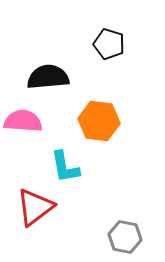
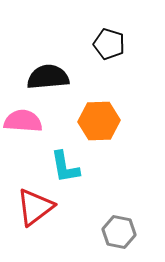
orange hexagon: rotated 9 degrees counterclockwise
gray hexagon: moved 6 px left, 5 px up
